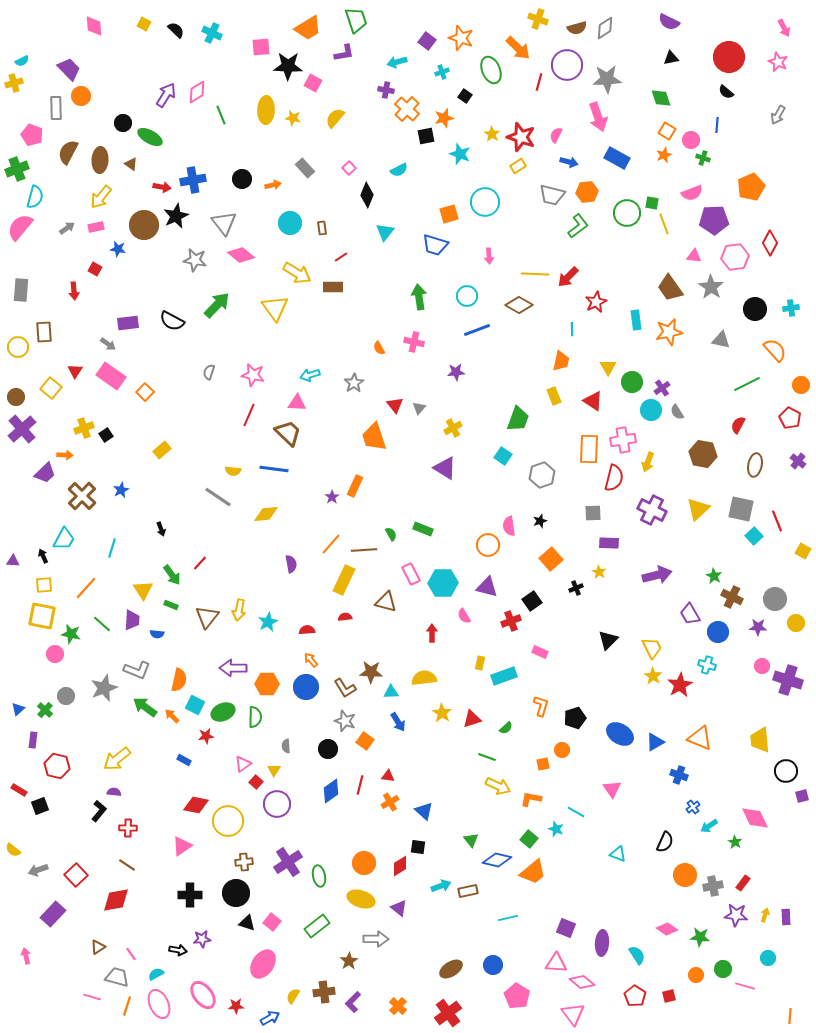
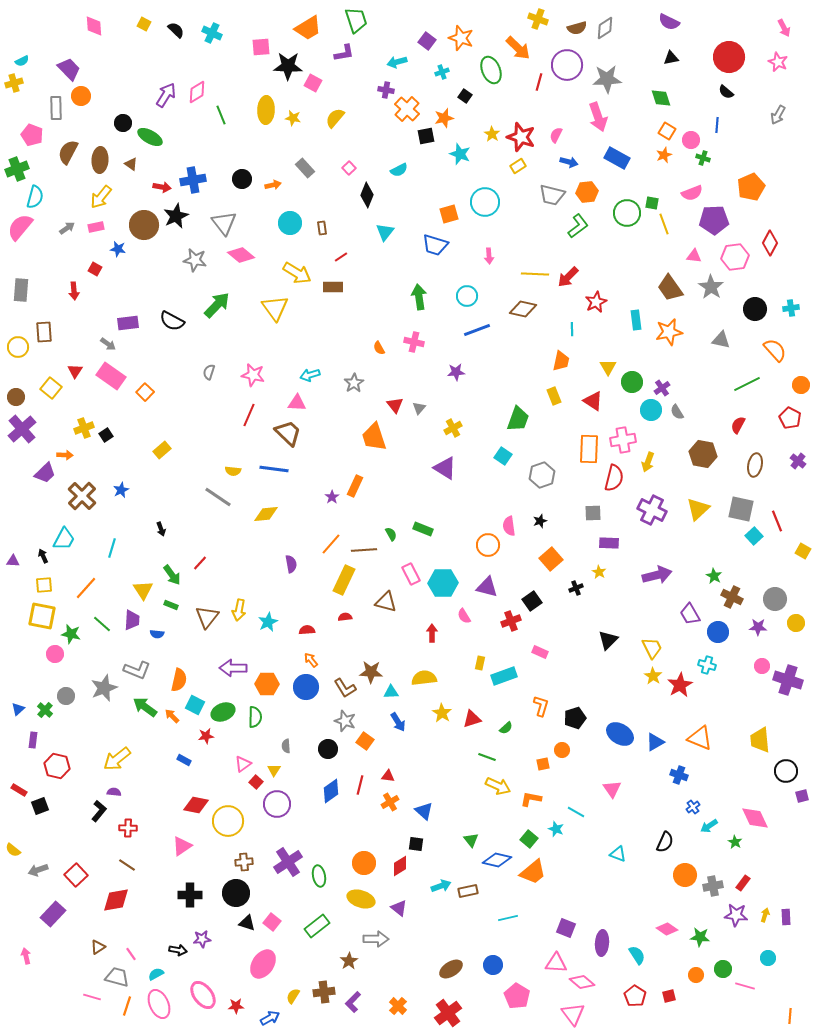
brown diamond at (519, 305): moved 4 px right, 4 px down; rotated 16 degrees counterclockwise
black square at (418, 847): moved 2 px left, 3 px up
